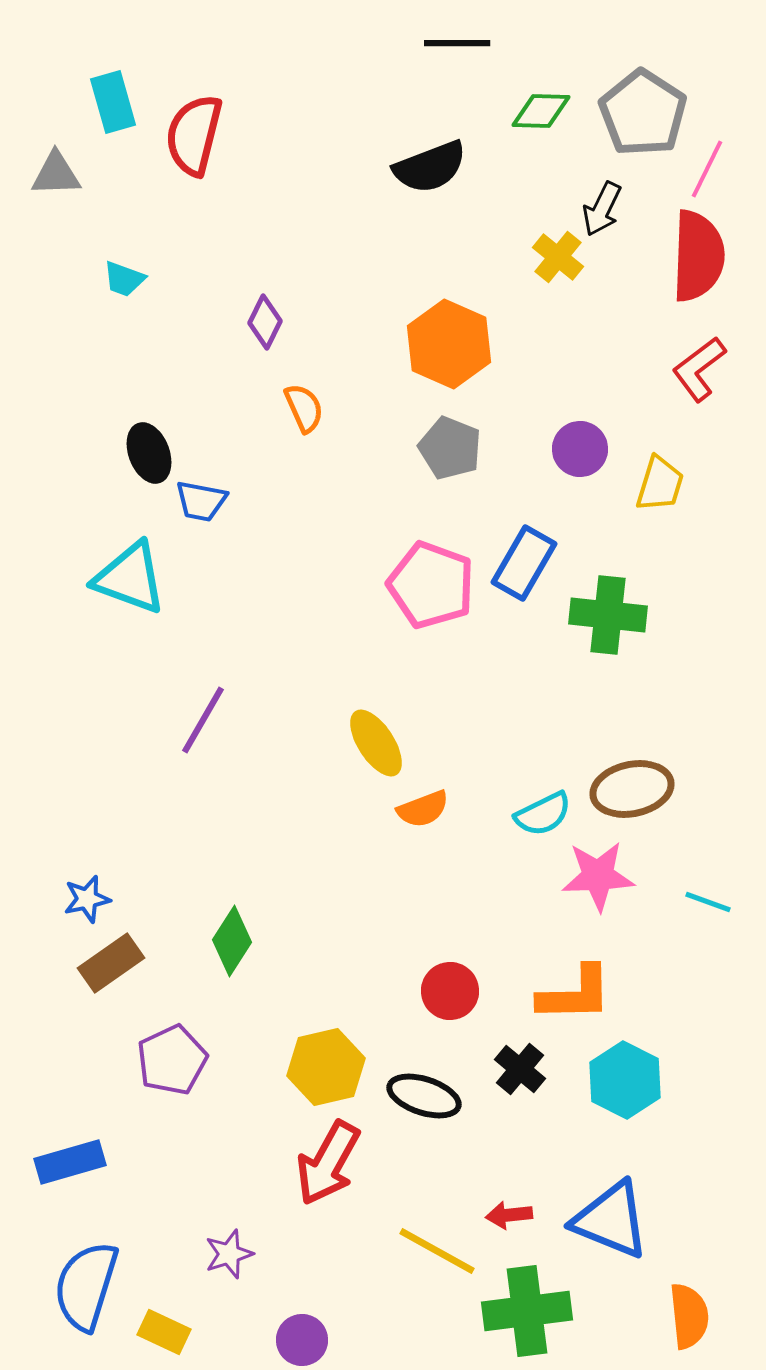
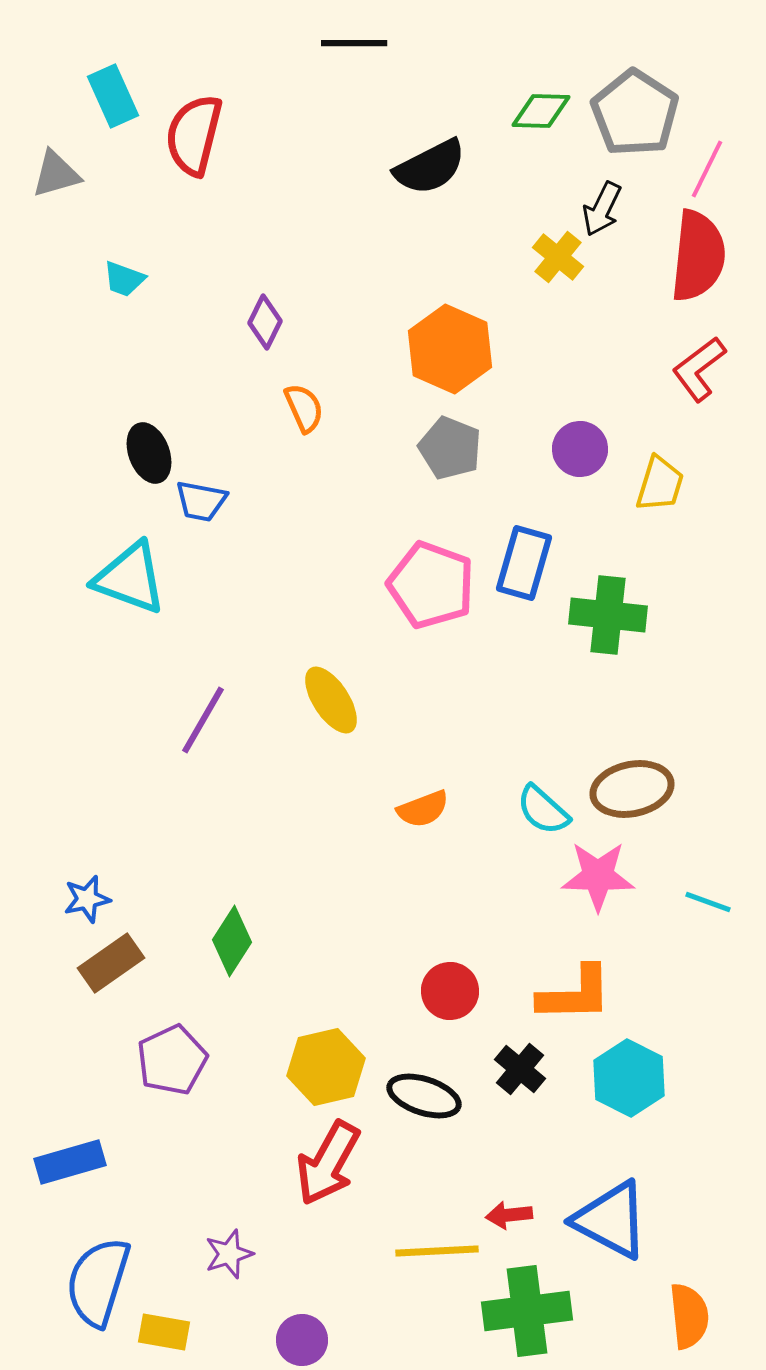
black line at (457, 43): moved 103 px left
cyan rectangle at (113, 102): moved 6 px up; rotated 8 degrees counterclockwise
gray pentagon at (643, 113): moved 8 px left
black semicircle at (430, 167): rotated 6 degrees counterclockwise
gray triangle at (56, 174): rotated 14 degrees counterclockwise
red semicircle at (698, 256): rotated 4 degrees clockwise
orange hexagon at (449, 344): moved 1 px right, 5 px down
blue rectangle at (524, 563): rotated 14 degrees counterclockwise
yellow ellipse at (376, 743): moved 45 px left, 43 px up
cyan semicircle at (543, 814): moved 4 px up; rotated 68 degrees clockwise
pink star at (598, 876): rotated 4 degrees clockwise
cyan hexagon at (625, 1080): moved 4 px right, 2 px up
blue triangle at (611, 1220): rotated 6 degrees clockwise
yellow line at (437, 1251): rotated 32 degrees counterclockwise
blue semicircle at (86, 1286): moved 12 px right, 4 px up
yellow rectangle at (164, 1332): rotated 15 degrees counterclockwise
